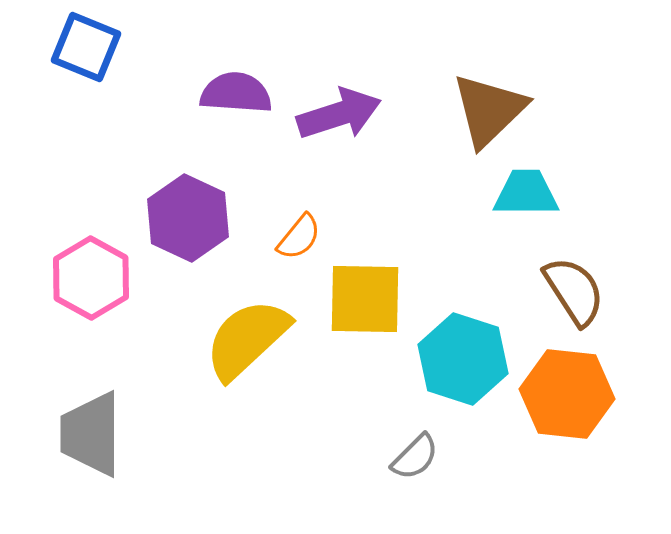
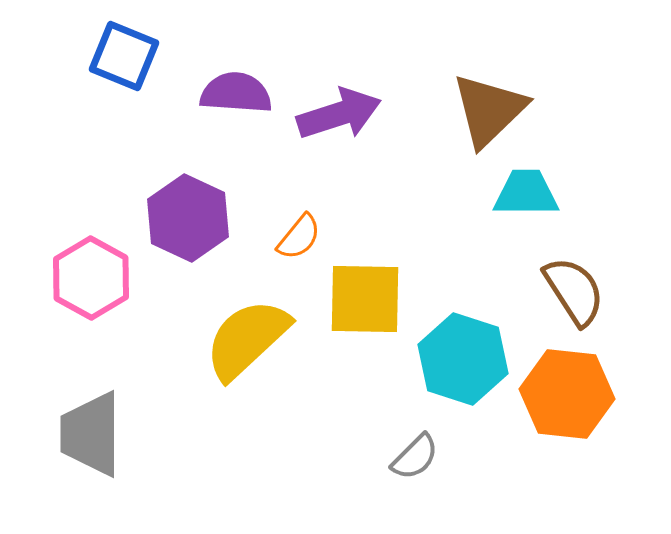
blue square: moved 38 px right, 9 px down
